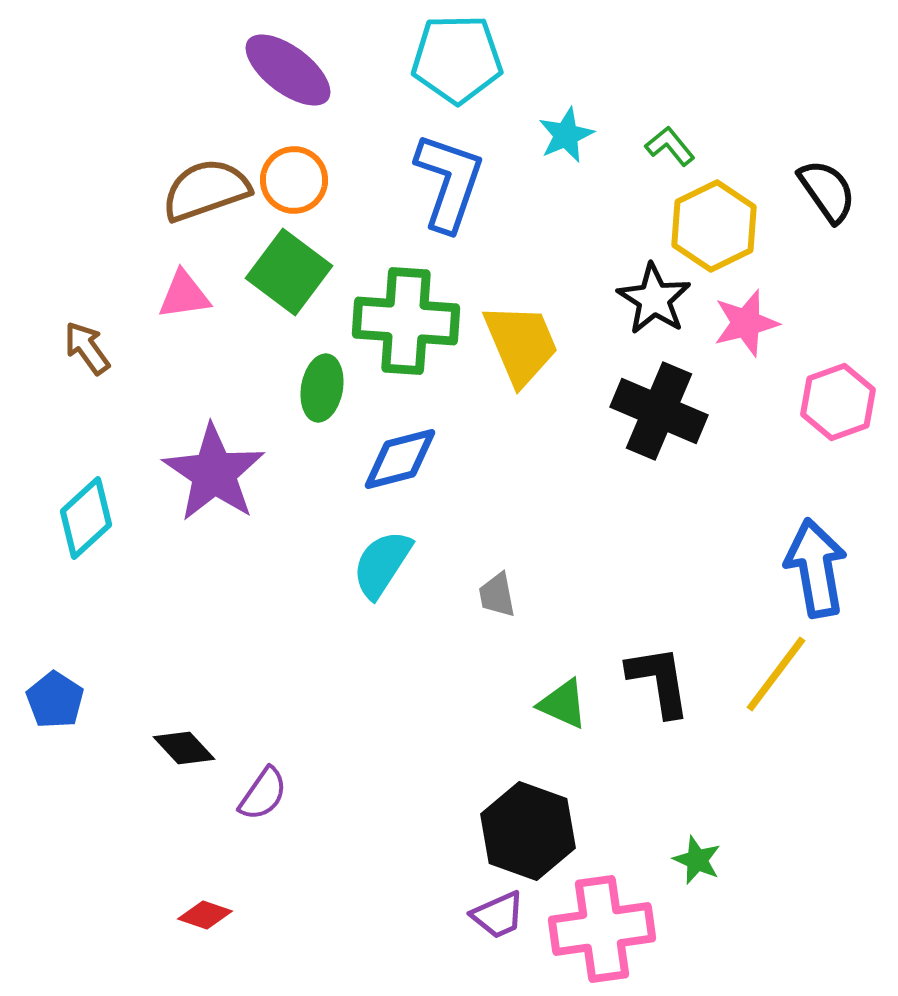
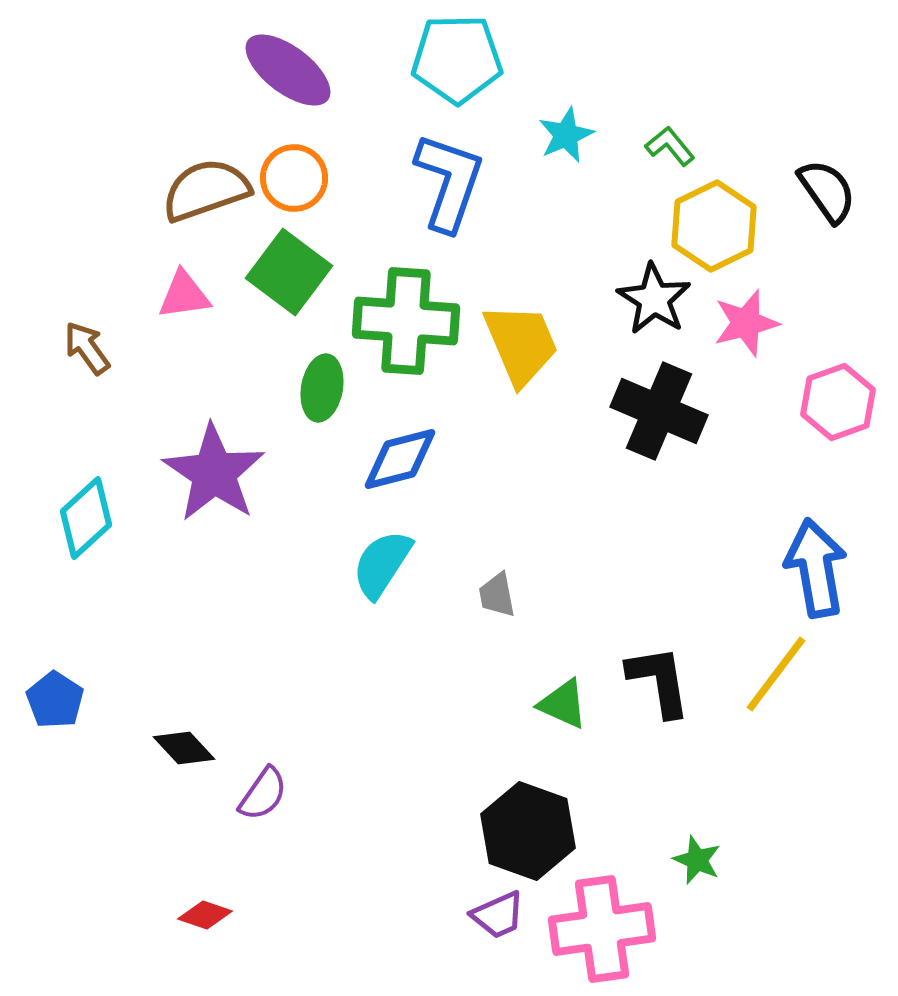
orange circle: moved 2 px up
